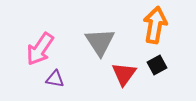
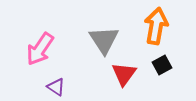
orange arrow: moved 1 px right, 1 px down
gray triangle: moved 4 px right, 2 px up
black square: moved 5 px right
purple triangle: moved 1 px right, 8 px down; rotated 24 degrees clockwise
